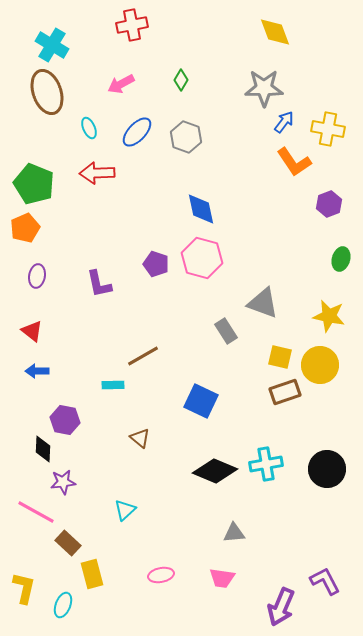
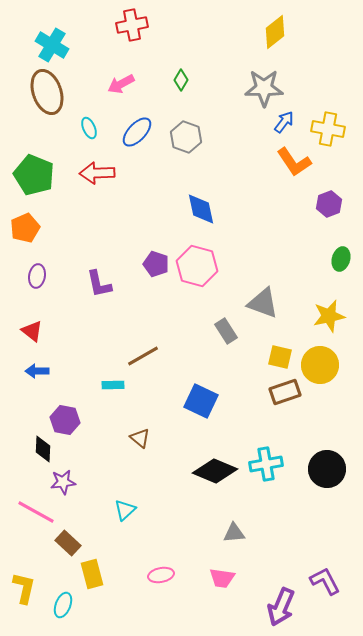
yellow diamond at (275, 32): rotated 72 degrees clockwise
green pentagon at (34, 184): moved 9 px up
pink hexagon at (202, 258): moved 5 px left, 8 px down
yellow star at (329, 316): rotated 24 degrees counterclockwise
